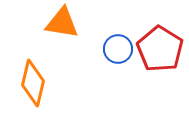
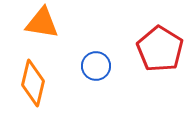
orange triangle: moved 20 px left
blue circle: moved 22 px left, 17 px down
